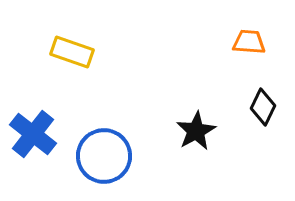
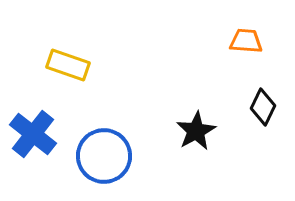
orange trapezoid: moved 3 px left, 1 px up
yellow rectangle: moved 4 px left, 13 px down
